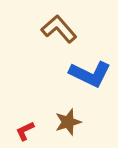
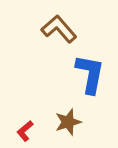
blue L-shape: rotated 105 degrees counterclockwise
red L-shape: rotated 15 degrees counterclockwise
